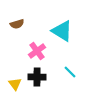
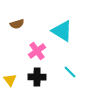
yellow triangle: moved 5 px left, 4 px up
